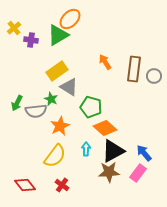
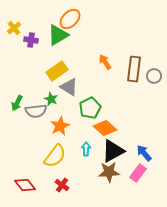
green pentagon: moved 1 px left, 1 px down; rotated 30 degrees clockwise
